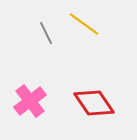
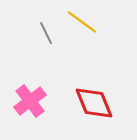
yellow line: moved 2 px left, 2 px up
red diamond: rotated 12 degrees clockwise
